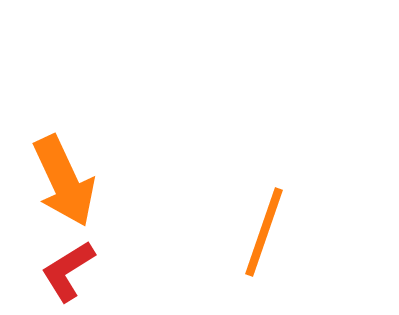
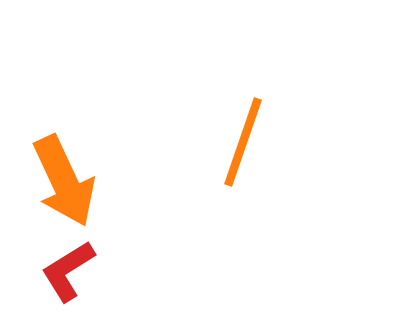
orange line: moved 21 px left, 90 px up
